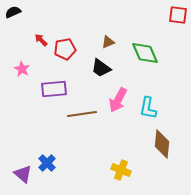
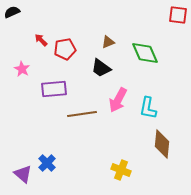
black semicircle: moved 1 px left
